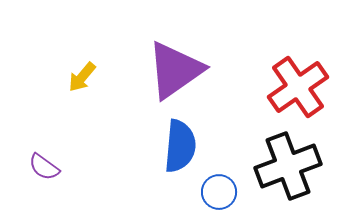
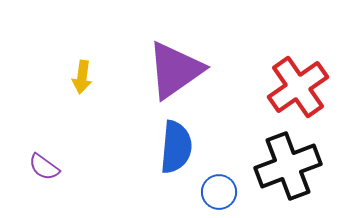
yellow arrow: rotated 32 degrees counterclockwise
blue semicircle: moved 4 px left, 1 px down
